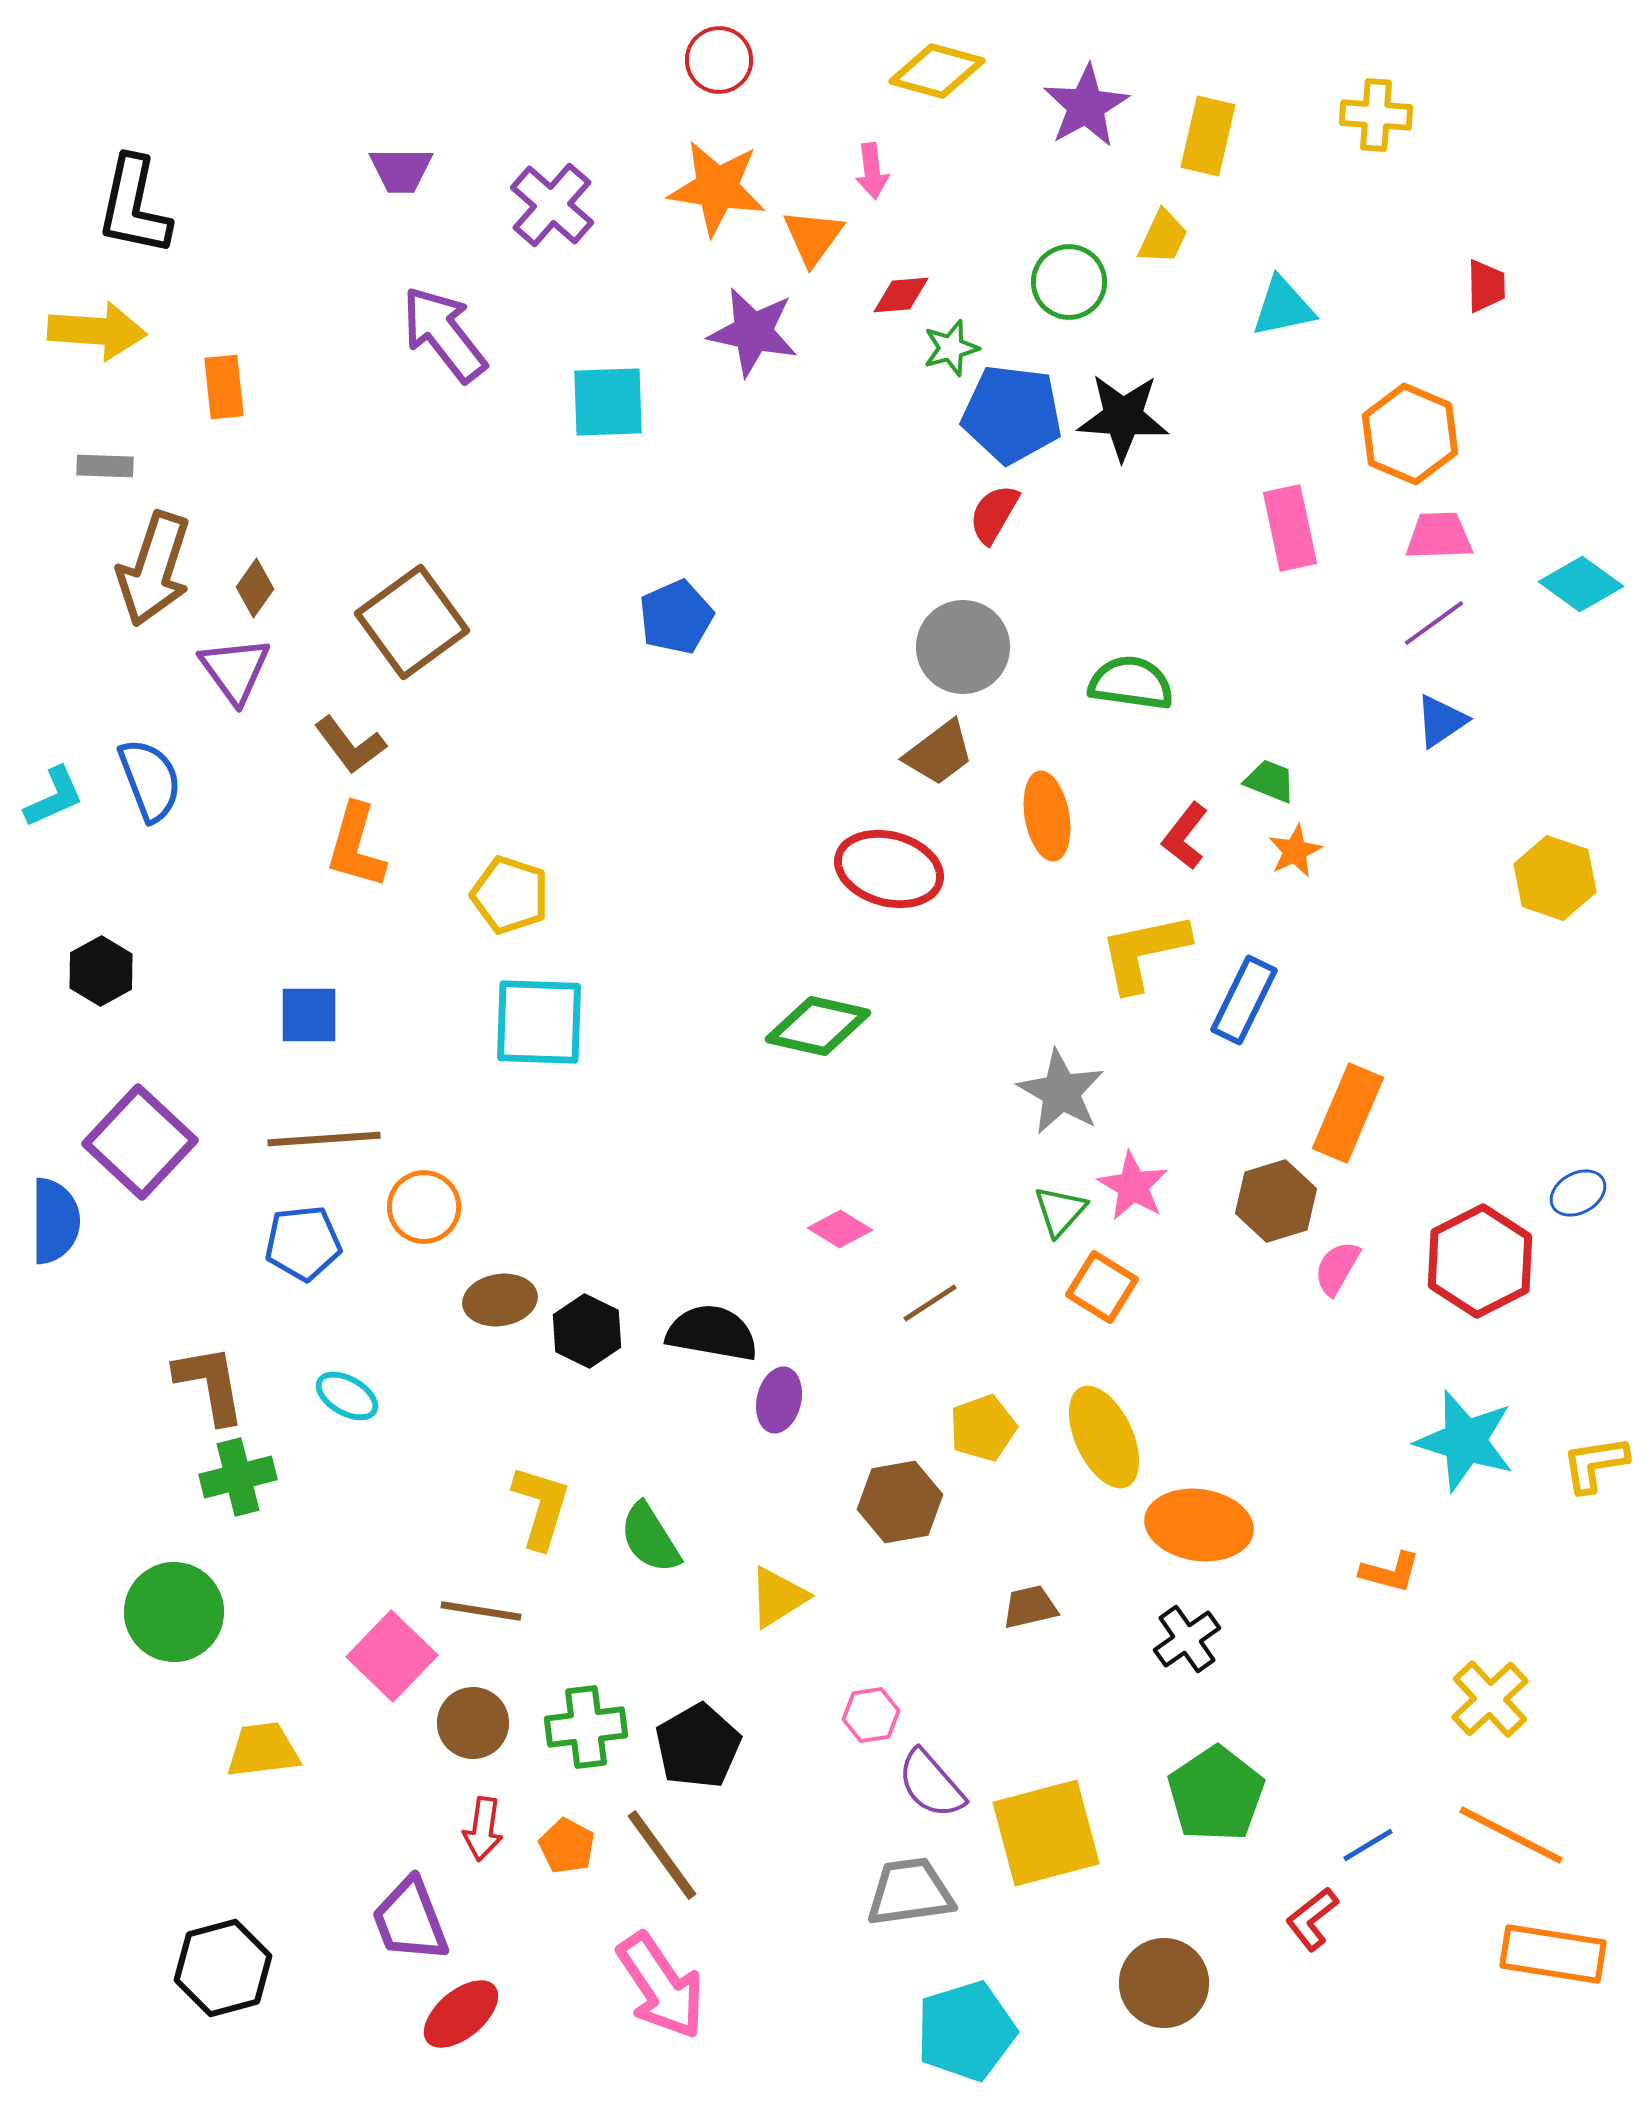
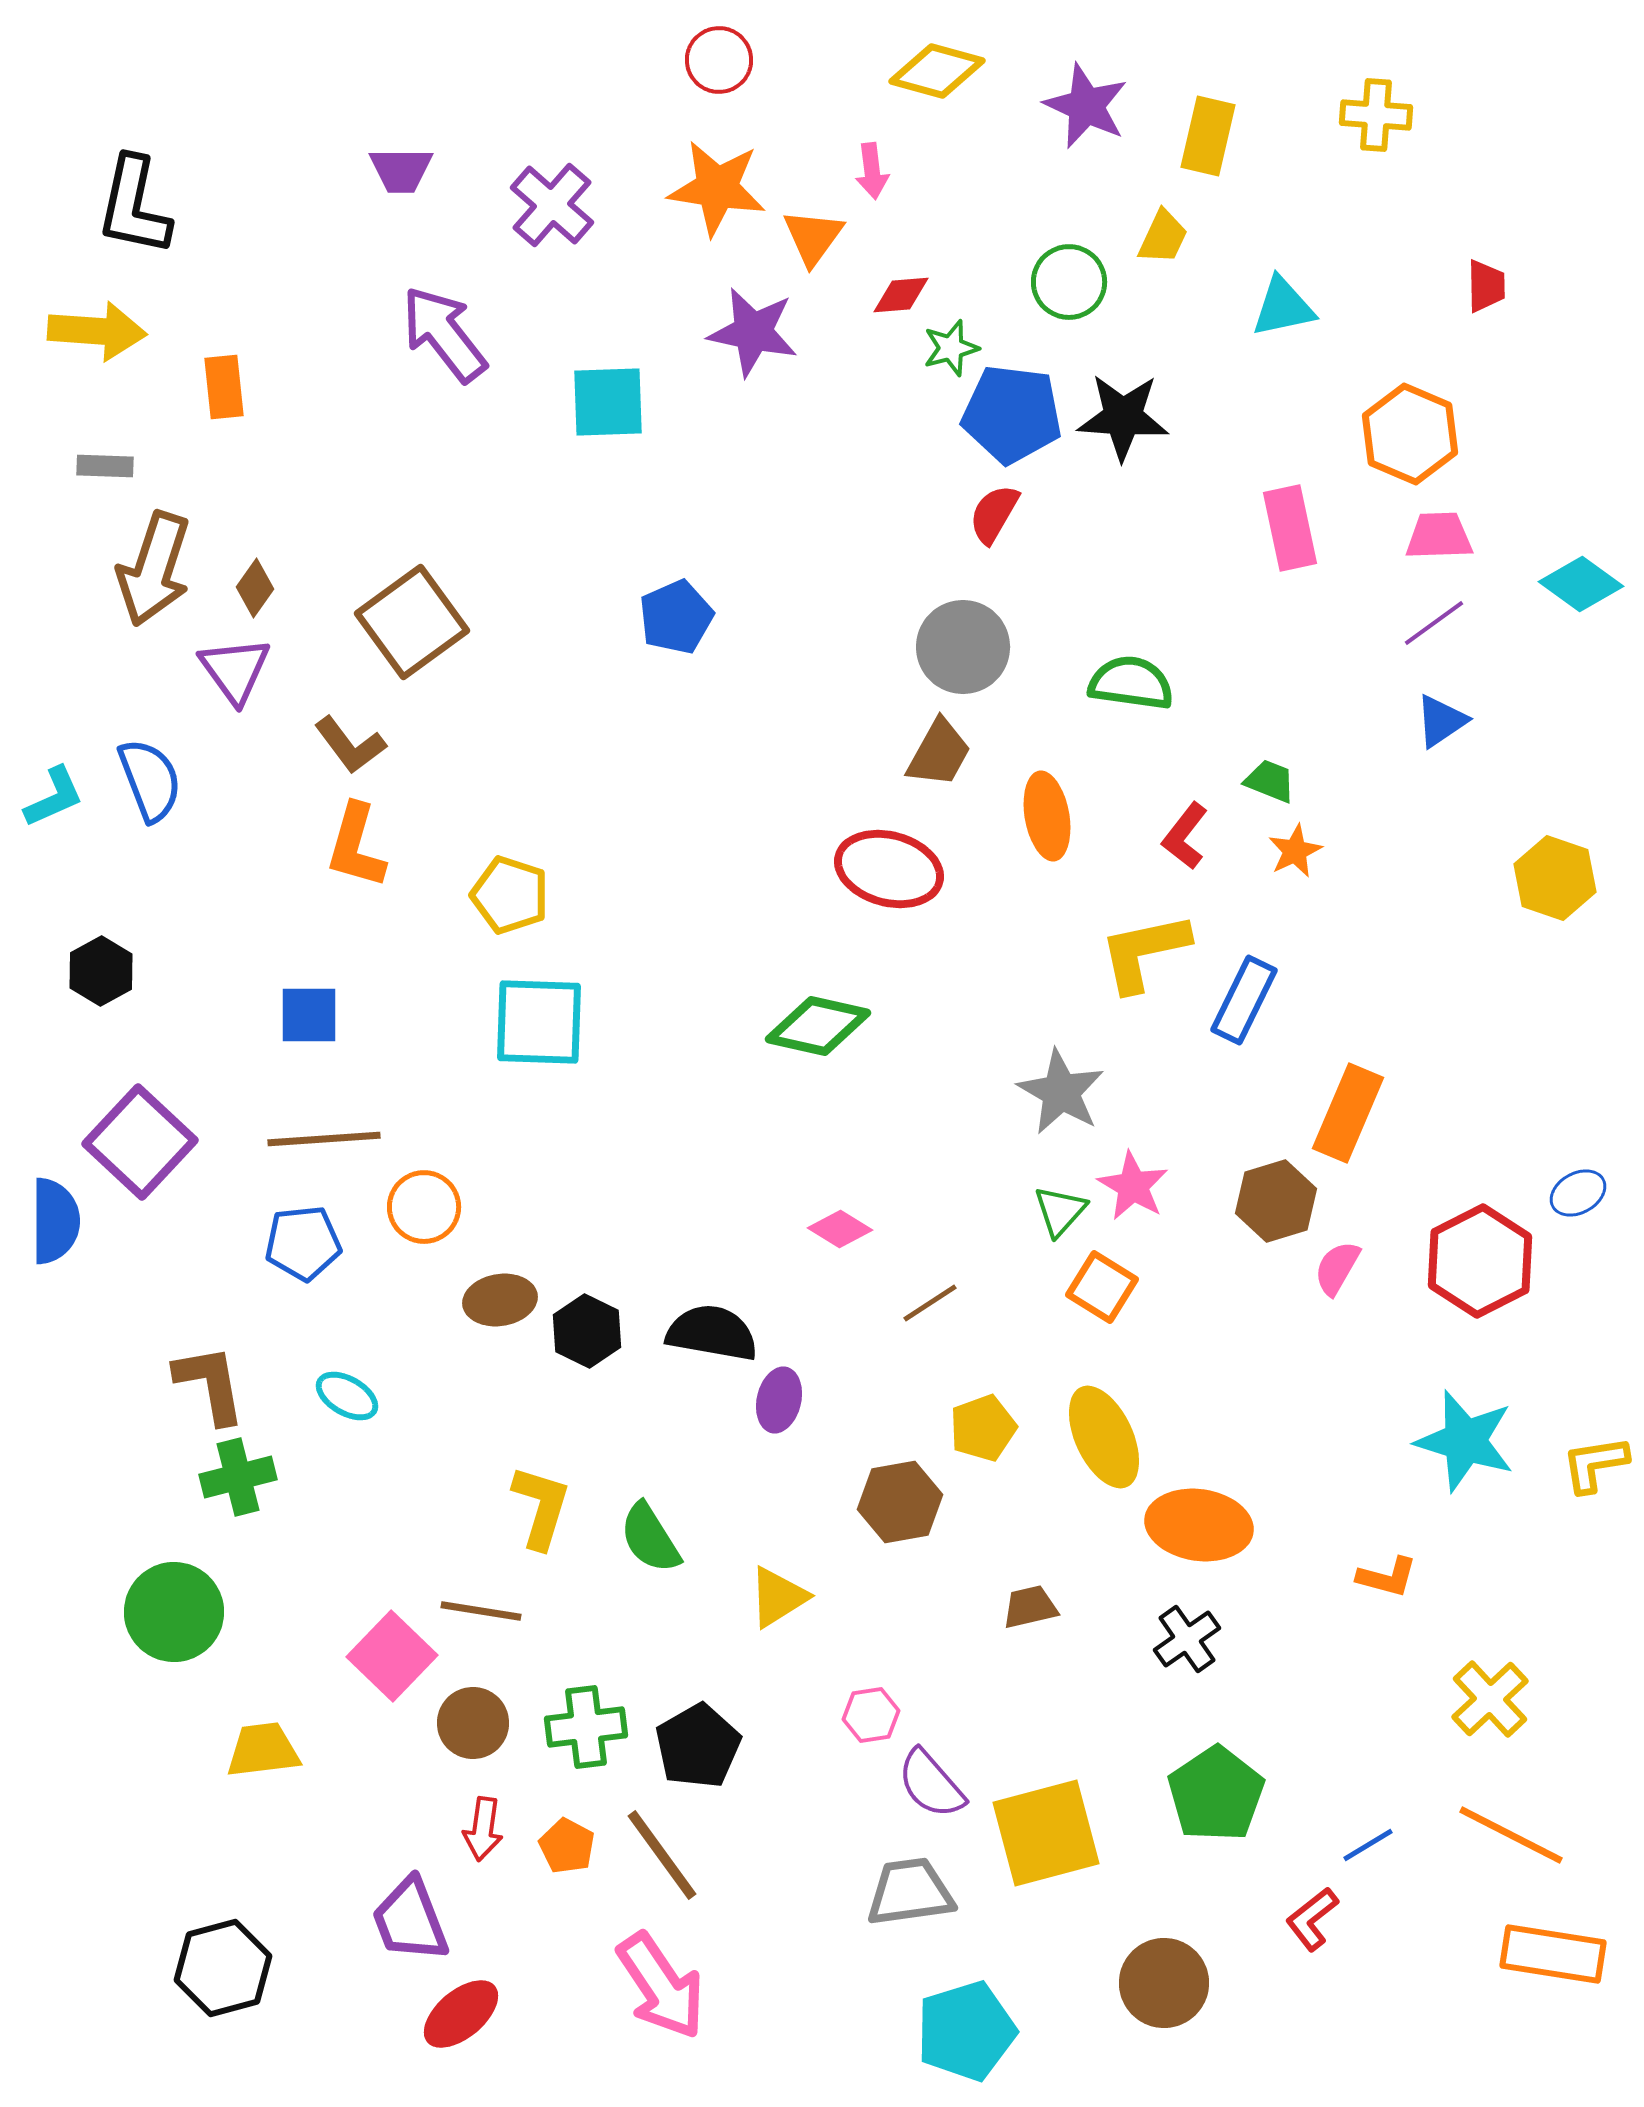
purple star at (1086, 106): rotated 18 degrees counterclockwise
brown trapezoid at (939, 753): rotated 24 degrees counterclockwise
orange L-shape at (1390, 1572): moved 3 px left, 5 px down
